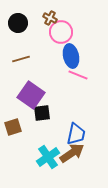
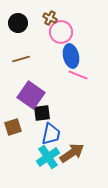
blue trapezoid: moved 25 px left
